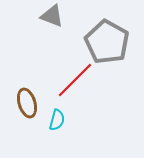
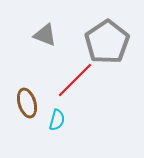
gray triangle: moved 7 px left, 19 px down
gray pentagon: rotated 9 degrees clockwise
